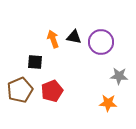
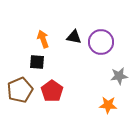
orange arrow: moved 10 px left
black square: moved 2 px right
gray star: rotated 12 degrees counterclockwise
red pentagon: rotated 15 degrees counterclockwise
orange star: moved 2 px down
